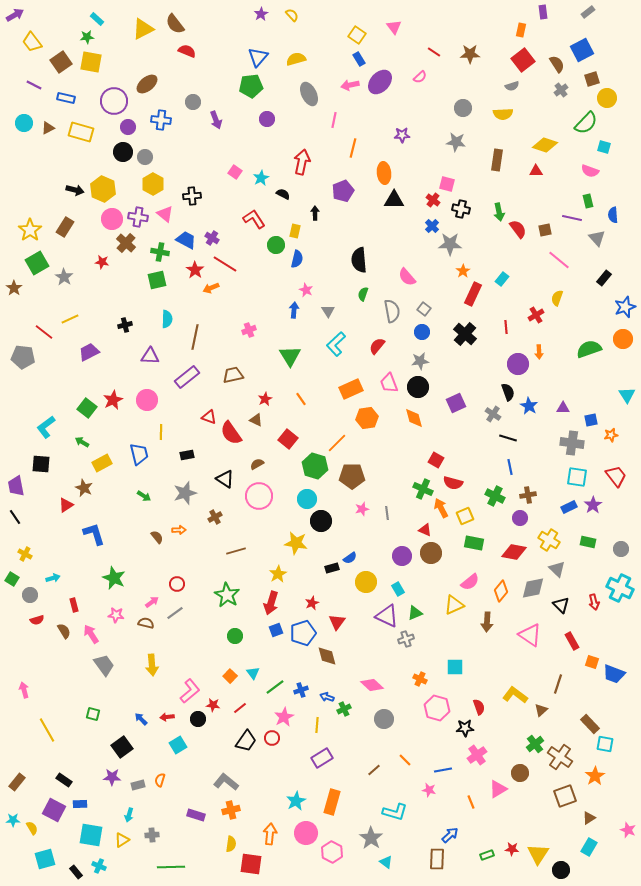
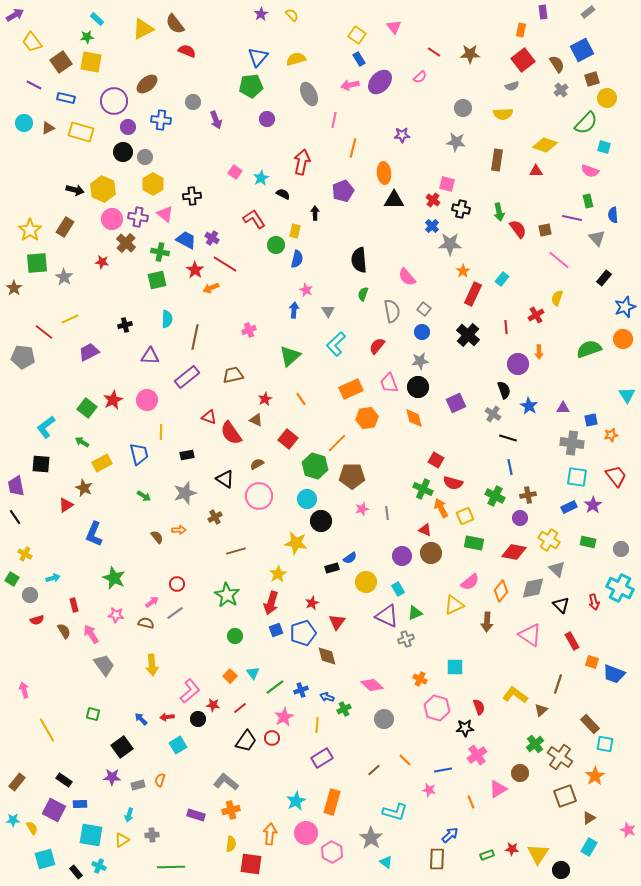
green square at (37, 263): rotated 25 degrees clockwise
black cross at (465, 334): moved 3 px right, 1 px down
green triangle at (290, 356): rotated 20 degrees clockwise
black semicircle at (508, 392): moved 4 px left, 2 px up
blue L-shape at (94, 534): rotated 140 degrees counterclockwise
